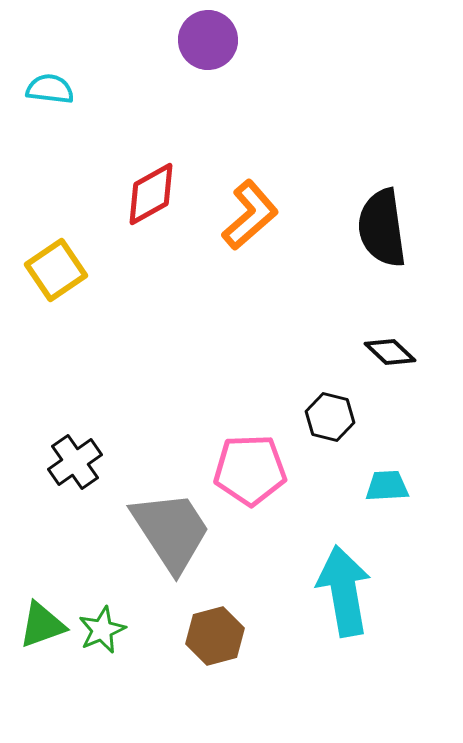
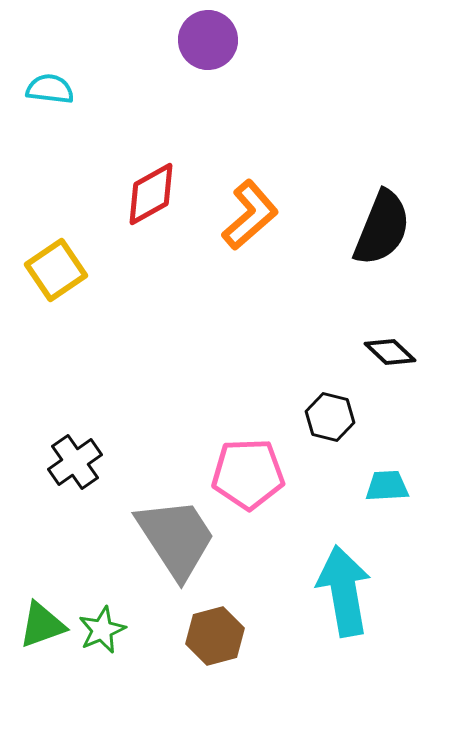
black semicircle: rotated 150 degrees counterclockwise
pink pentagon: moved 2 px left, 4 px down
gray trapezoid: moved 5 px right, 7 px down
